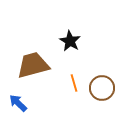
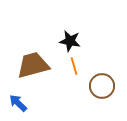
black star: rotated 20 degrees counterclockwise
orange line: moved 17 px up
brown circle: moved 2 px up
